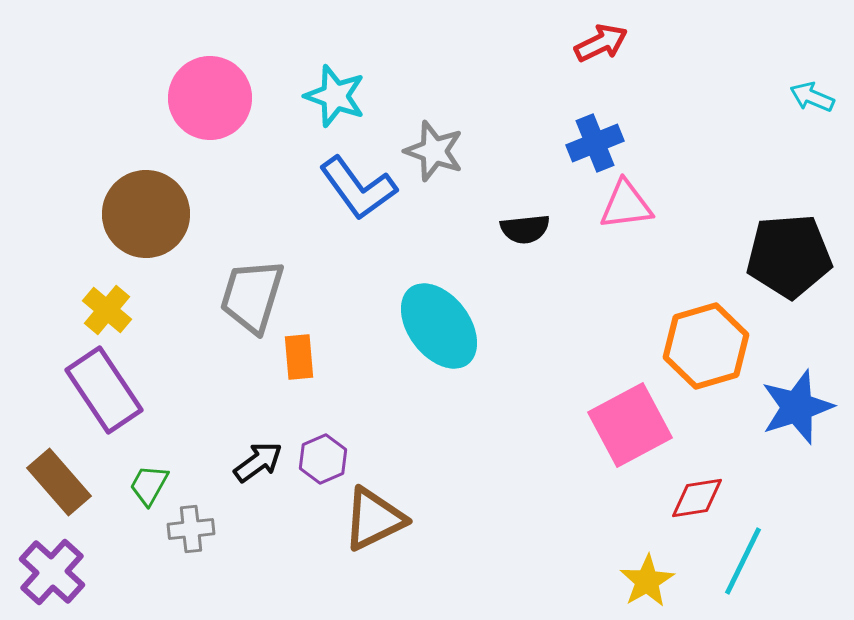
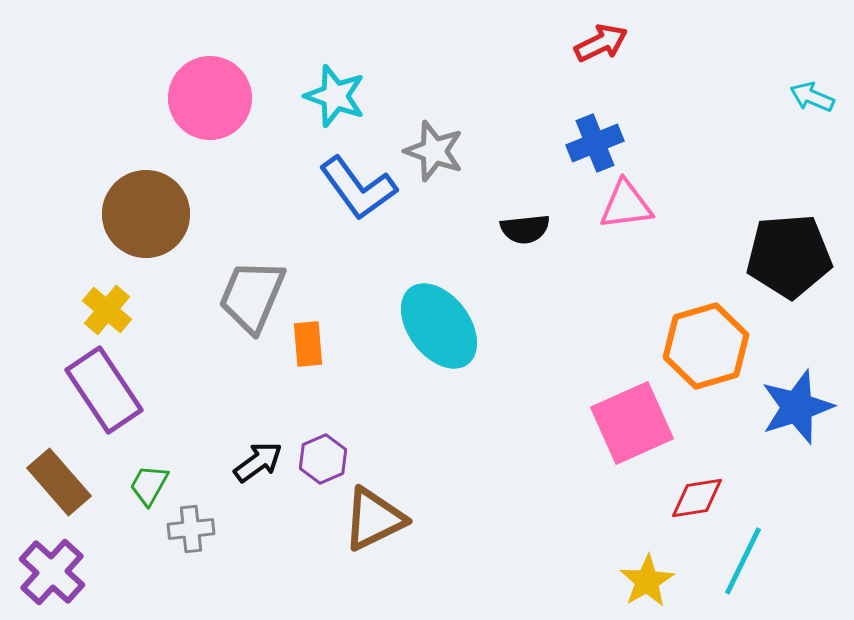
gray trapezoid: rotated 6 degrees clockwise
orange rectangle: moved 9 px right, 13 px up
pink square: moved 2 px right, 2 px up; rotated 4 degrees clockwise
